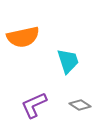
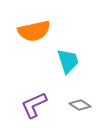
orange semicircle: moved 11 px right, 6 px up
